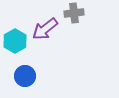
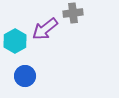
gray cross: moved 1 px left
